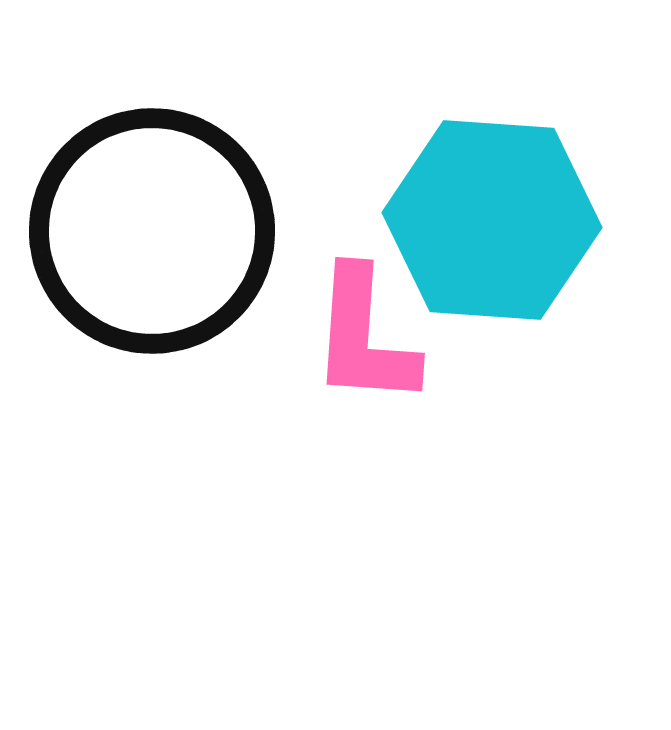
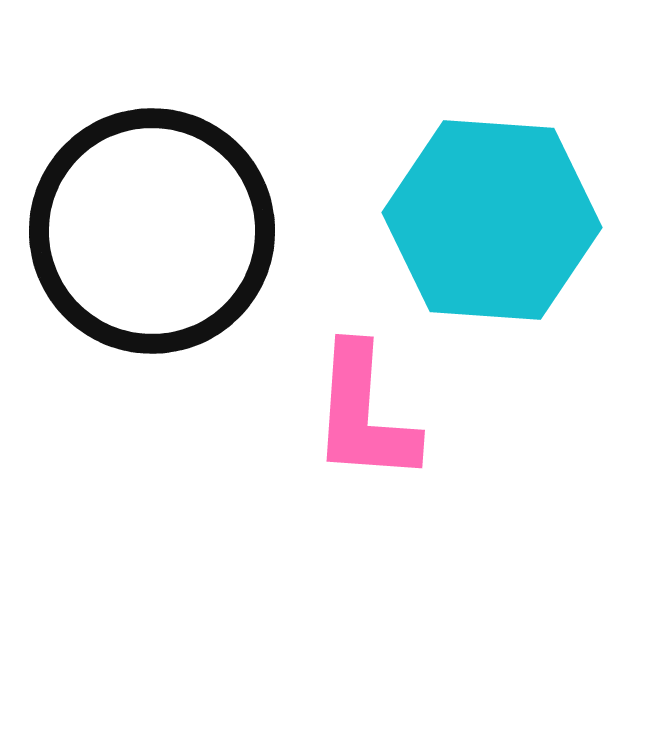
pink L-shape: moved 77 px down
